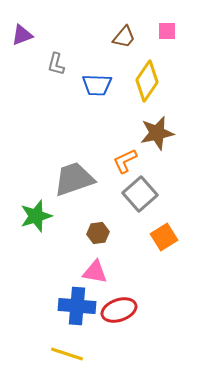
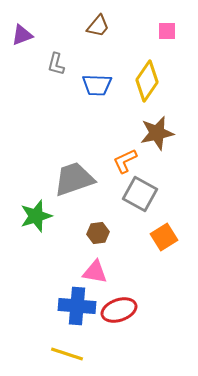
brown trapezoid: moved 26 px left, 11 px up
gray square: rotated 20 degrees counterclockwise
